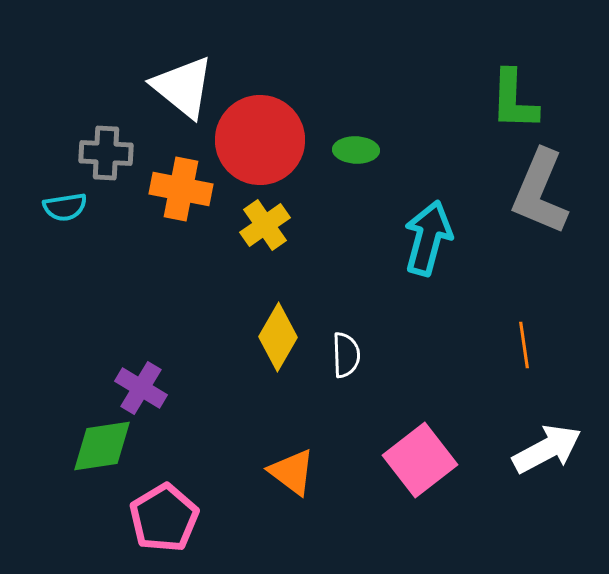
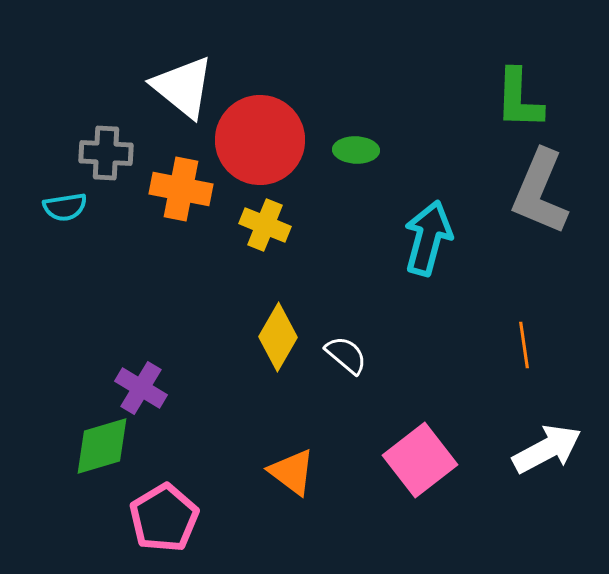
green L-shape: moved 5 px right, 1 px up
yellow cross: rotated 33 degrees counterclockwise
white semicircle: rotated 48 degrees counterclockwise
green diamond: rotated 8 degrees counterclockwise
